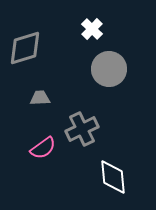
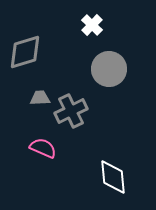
white cross: moved 4 px up
gray diamond: moved 4 px down
gray cross: moved 11 px left, 18 px up
pink semicircle: rotated 120 degrees counterclockwise
